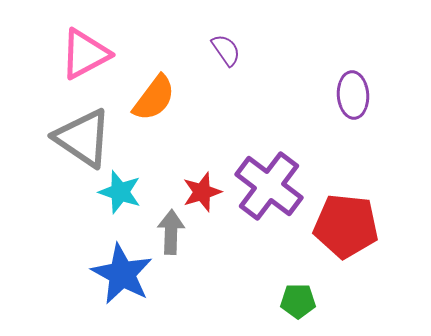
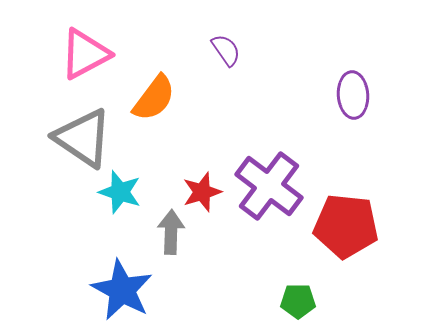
blue star: moved 16 px down
